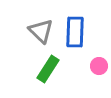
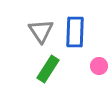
gray triangle: rotated 12 degrees clockwise
